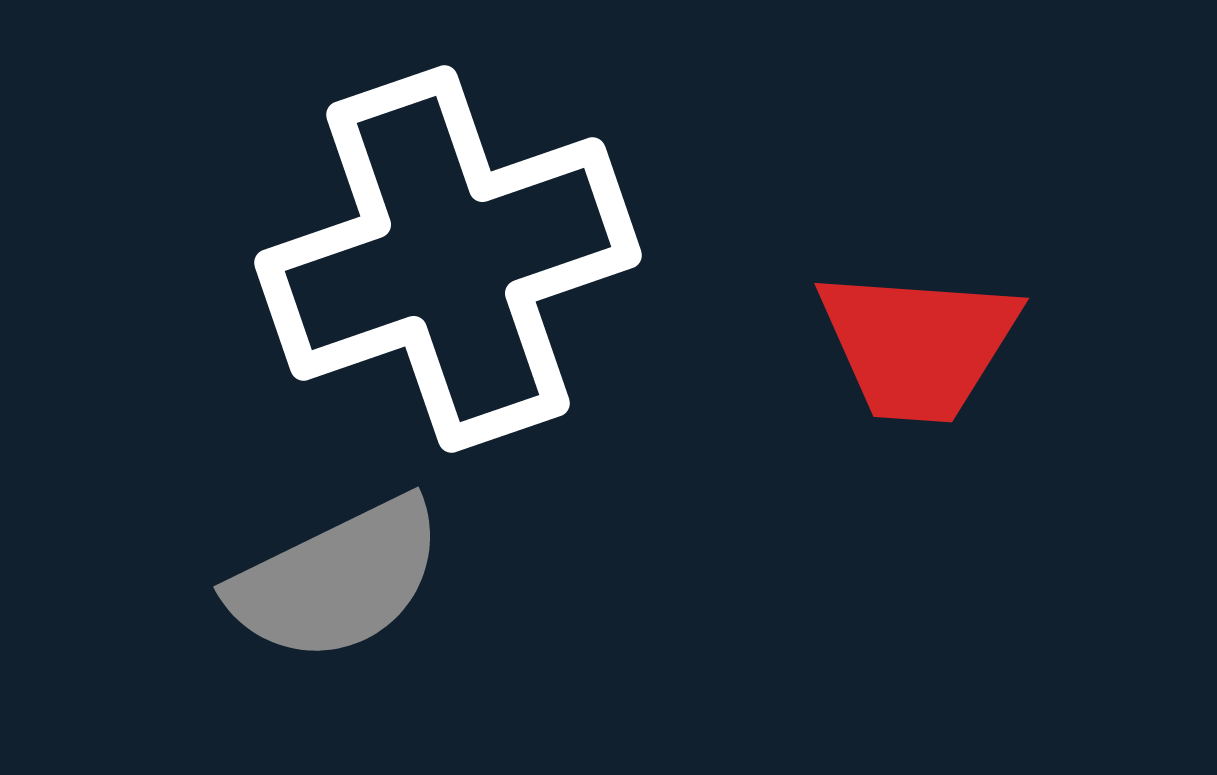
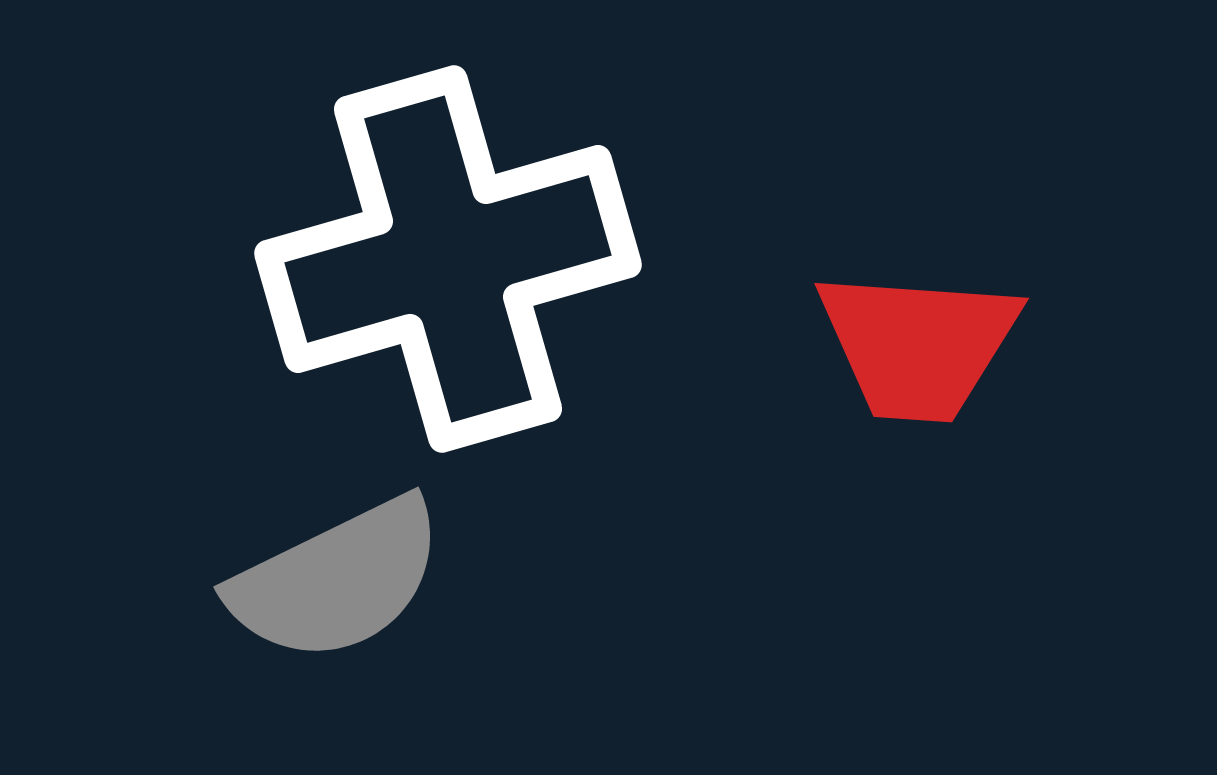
white cross: rotated 3 degrees clockwise
